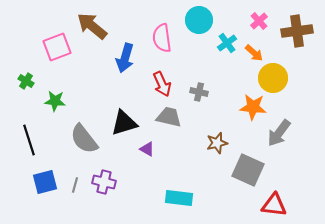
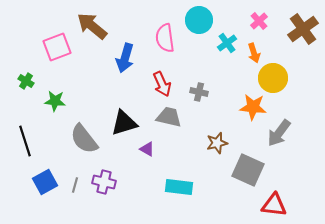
brown cross: moved 6 px right, 2 px up; rotated 28 degrees counterclockwise
pink semicircle: moved 3 px right
orange arrow: rotated 30 degrees clockwise
black line: moved 4 px left, 1 px down
blue square: rotated 15 degrees counterclockwise
cyan rectangle: moved 11 px up
